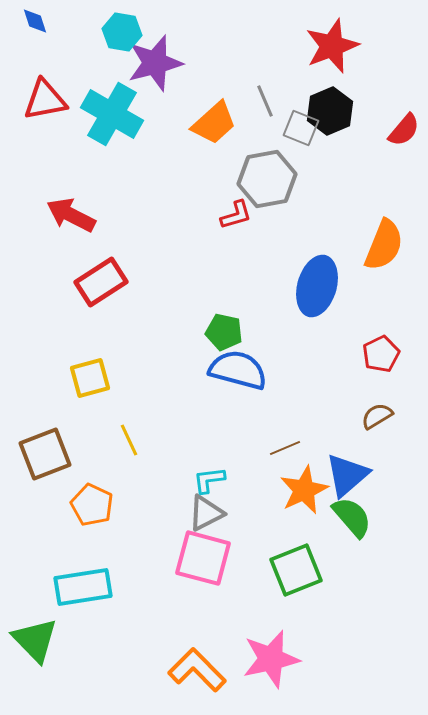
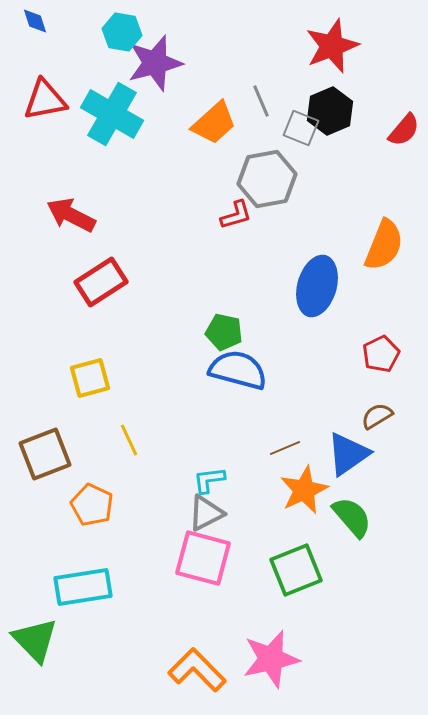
gray line: moved 4 px left
blue triangle: moved 1 px right, 21 px up; rotated 6 degrees clockwise
